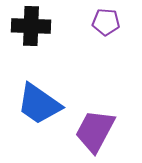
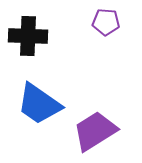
black cross: moved 3 px left, 10 px down
purple trapezoid: rotated 30 degrees clockwise
